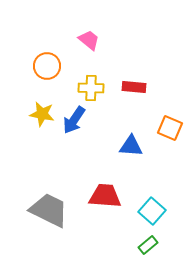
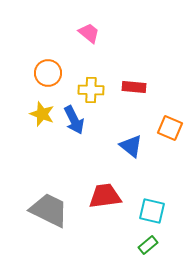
pink trapezoid: moved 7 px up
orange circle: moved 1 px right, 7 px down
yellow cross: moved 2 px down
yellow star: rotated 10 degrees clockwise
blue arrow: rotated 60 degrees counterclockwise
blue triangle: rotated 35 degrees clockwise
red trapezoid: rotated 12 degrees counterclockwise
cyan square: rotated 28 degrees counterclockwise
